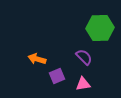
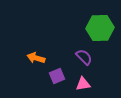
orange arrow: moved 1 px left, 1 px up
